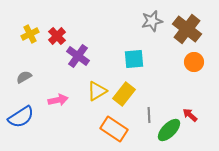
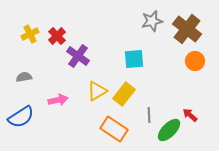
orange circle: moved 1 px right, 1 px up
gray semicircle: rotated 21 degrees clockwise
